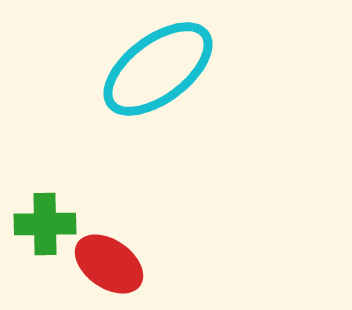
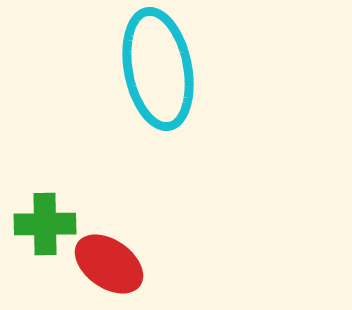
cyan ellipse: rotated 64 degrees counterclockwise
